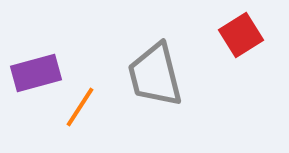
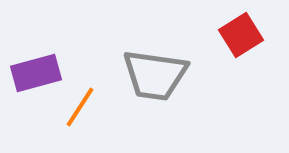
gray trapezoid: rotated 68 degrees counterclockwise
